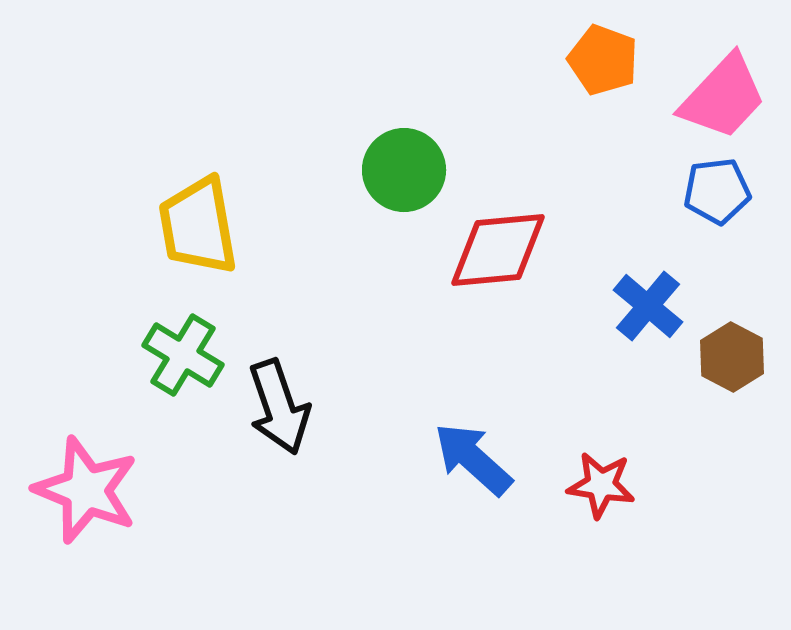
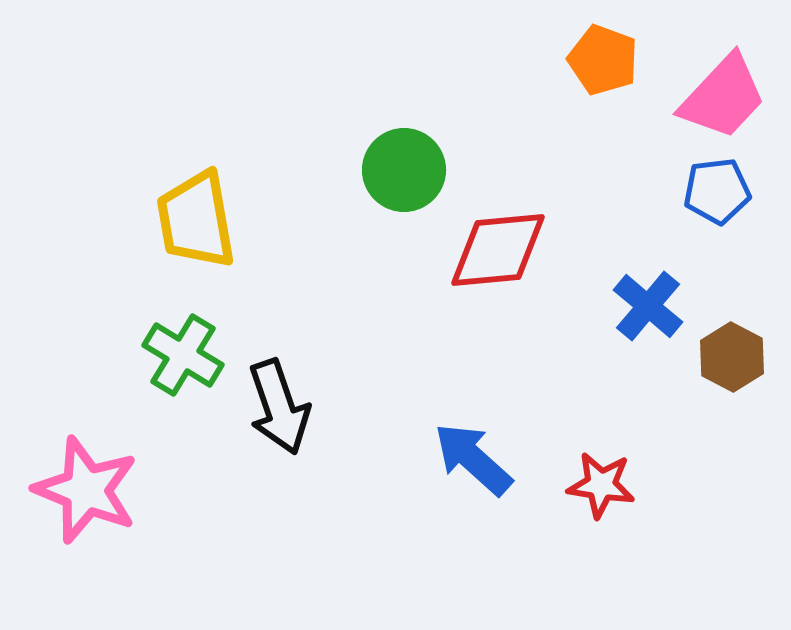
yellow trapezoid: moved 2 px left, 6 px up
